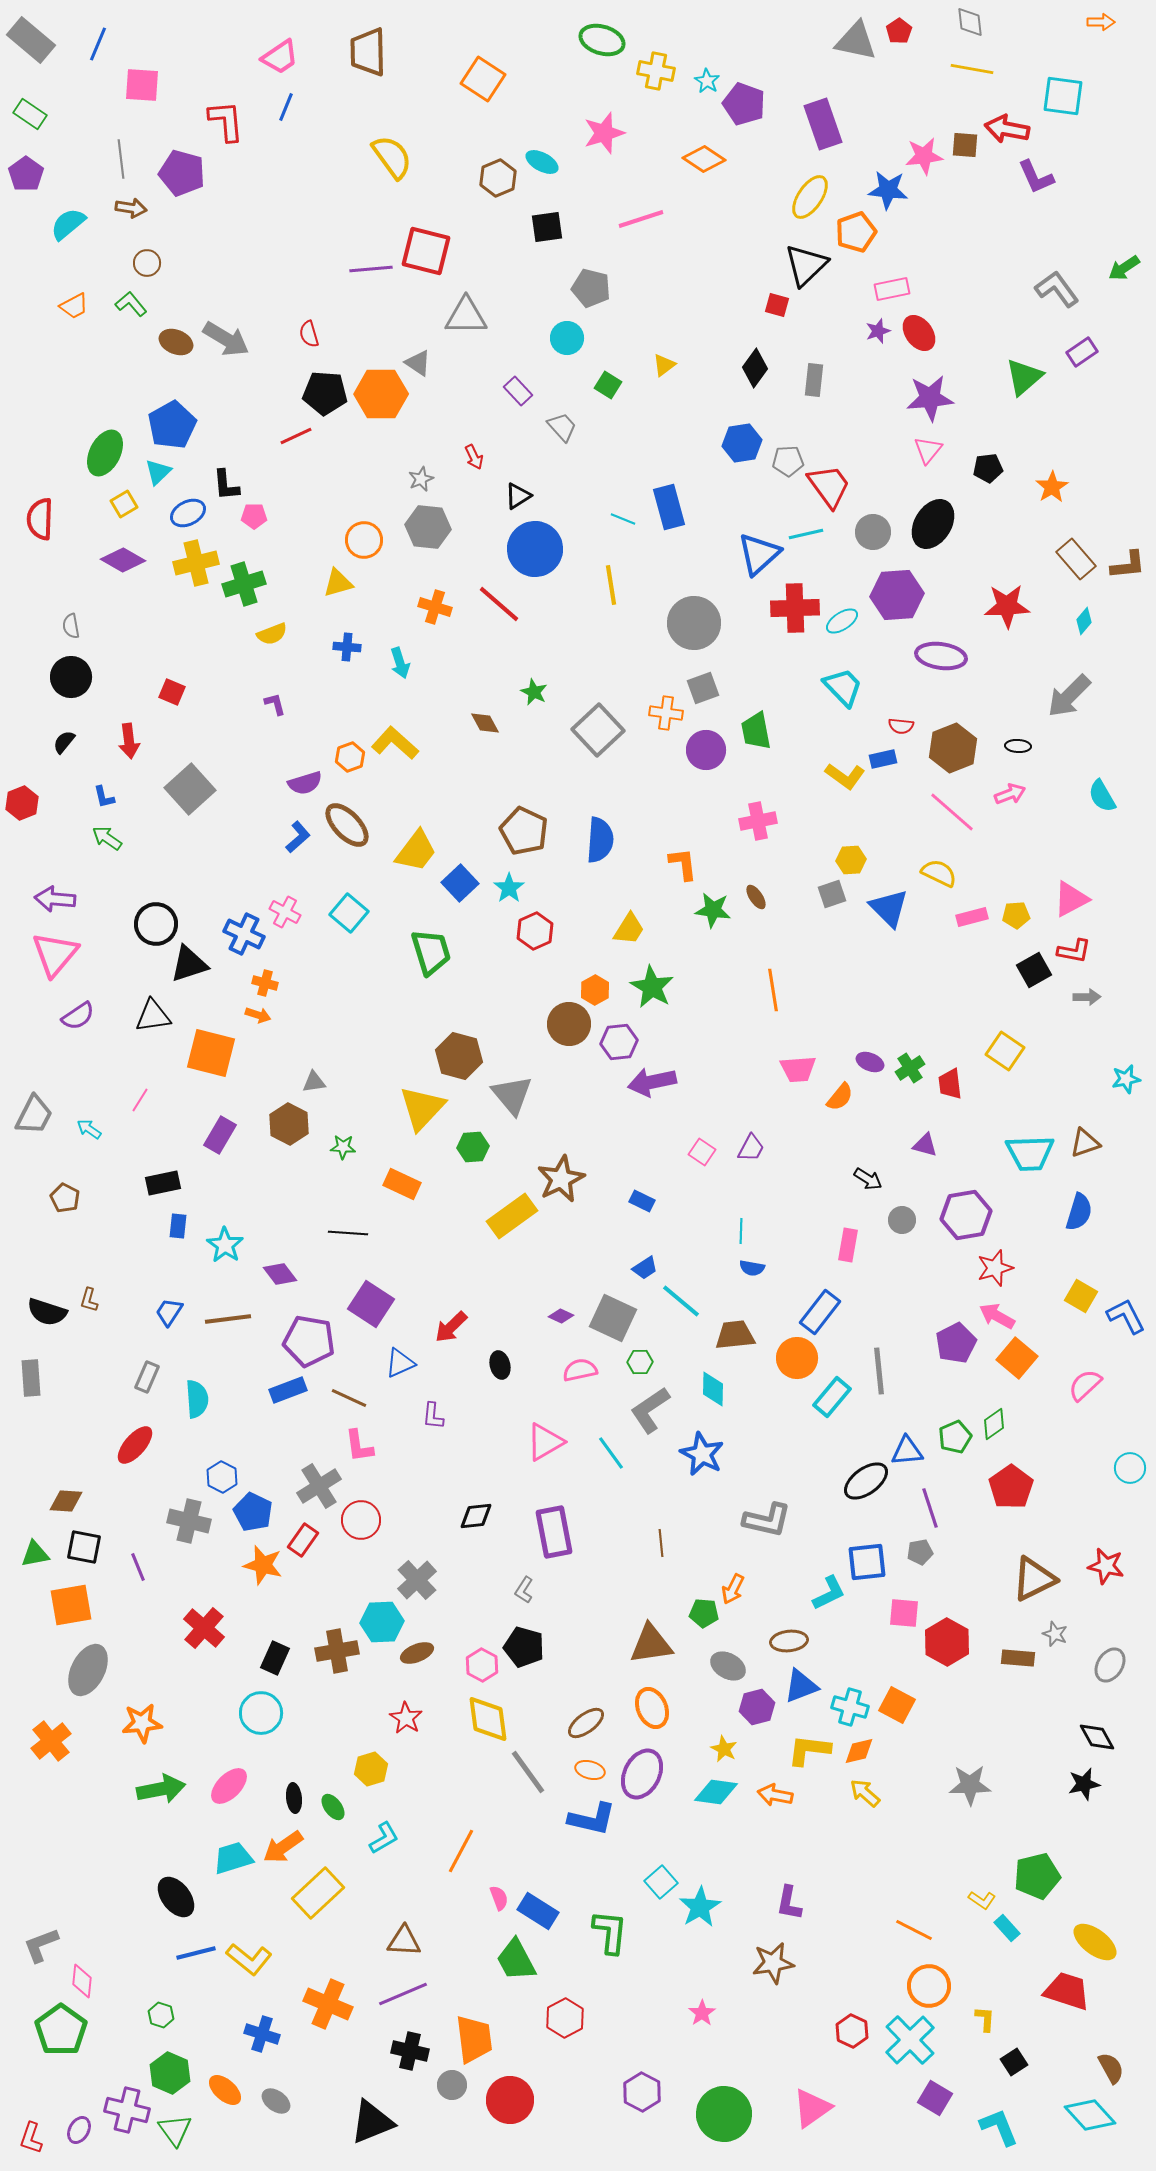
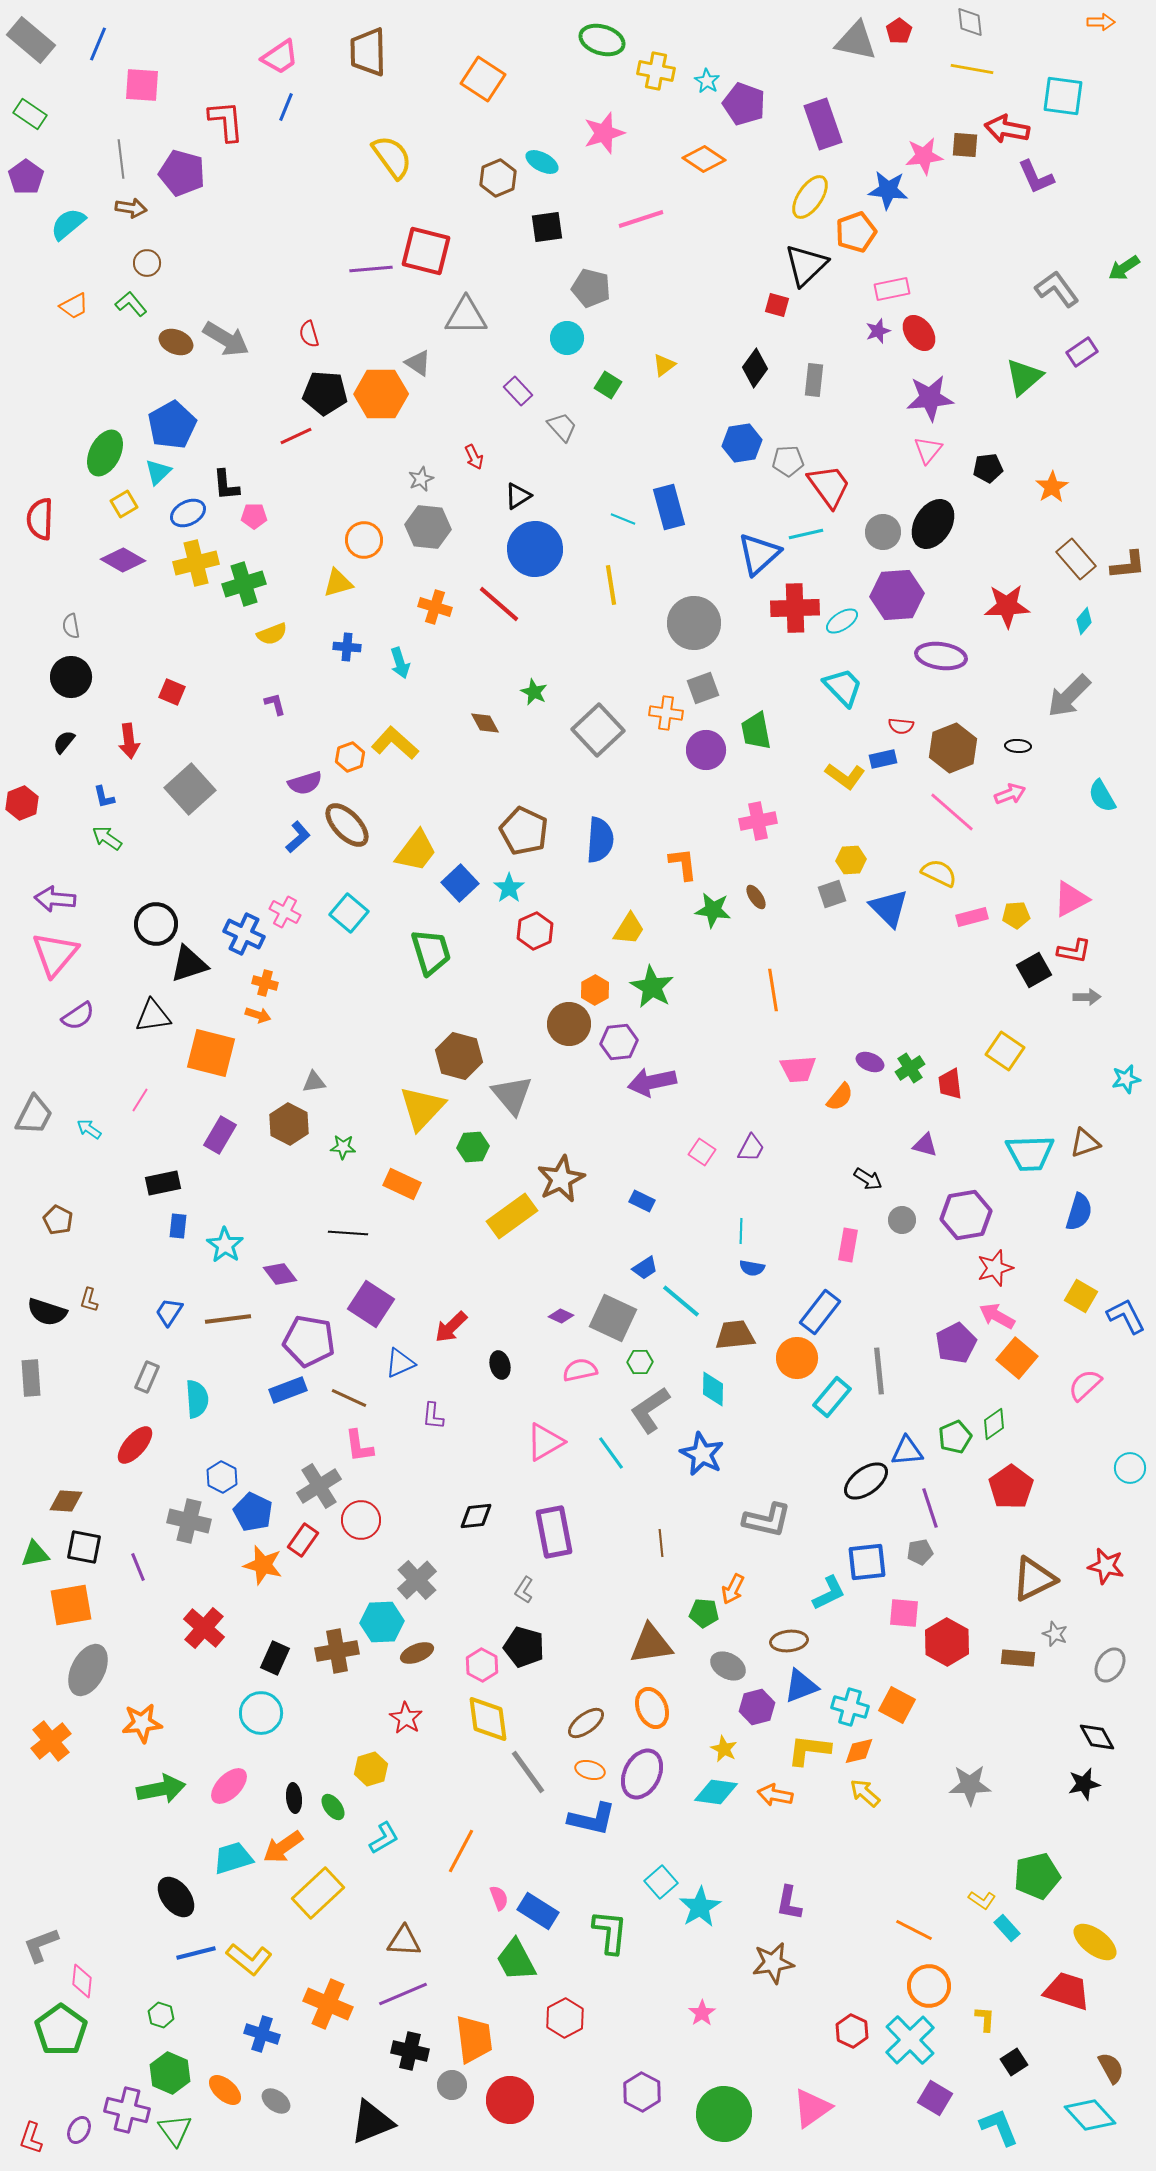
purple pentagon at (26, 174): moved 3 px down
gray circle at (873, 532): moved 10 px right
brown pentagon at (65, 1198): moved 7 px left, 22 px down
